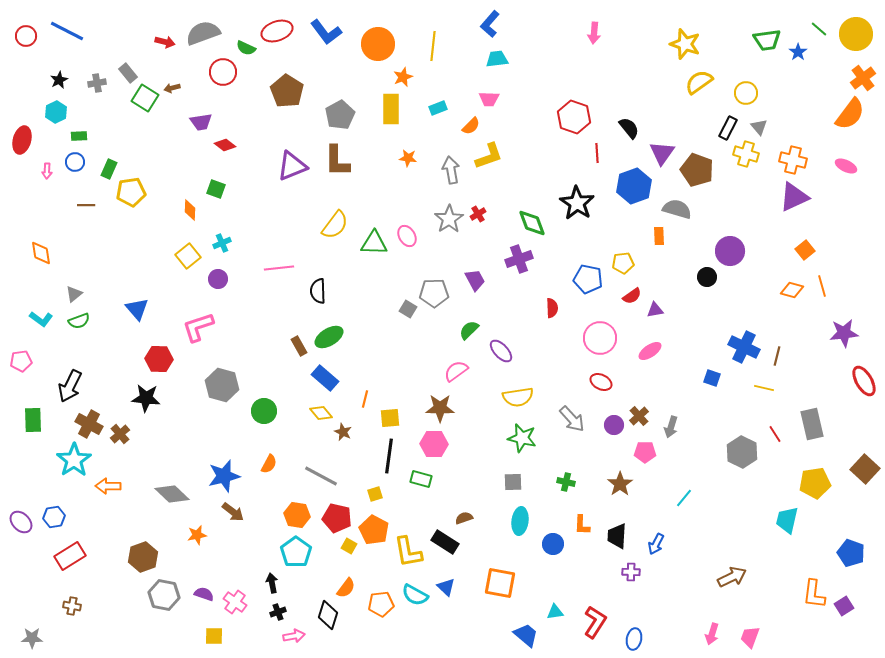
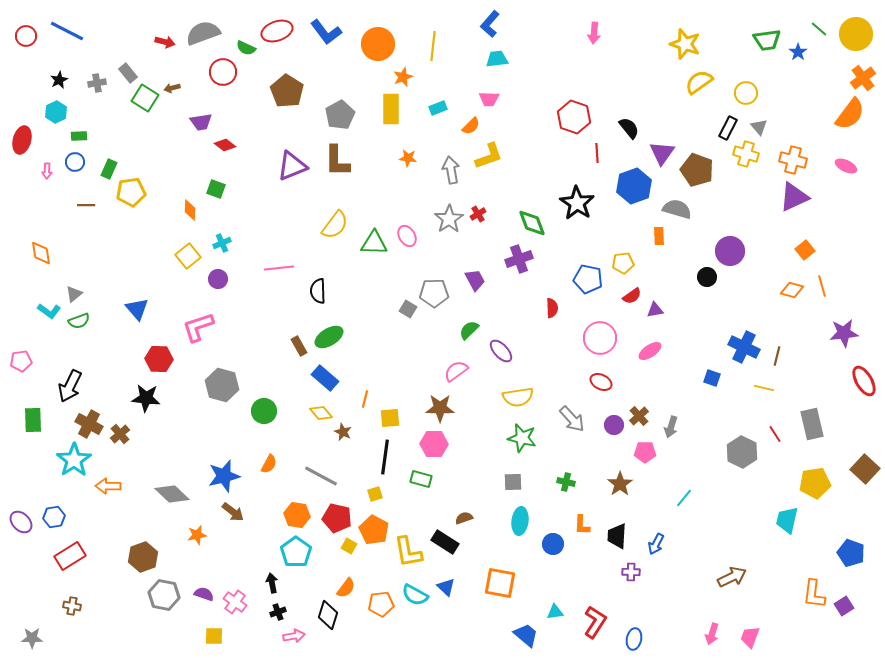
cyan L-shape at (41, 319): moved 8 px right, 8 px up
black line at (389, 456): moved 4 px left, 1 px down
